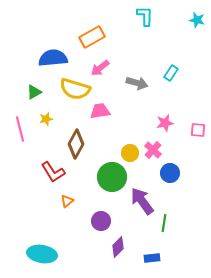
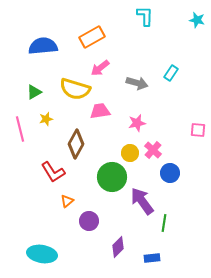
blue semicircle: moved 10 px left, 12 px up
pink star: moved 28 px left
purple circle: moved 12 px left
